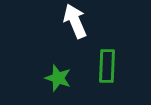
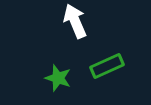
green rectangle: rotated 64 degrees clockwise
